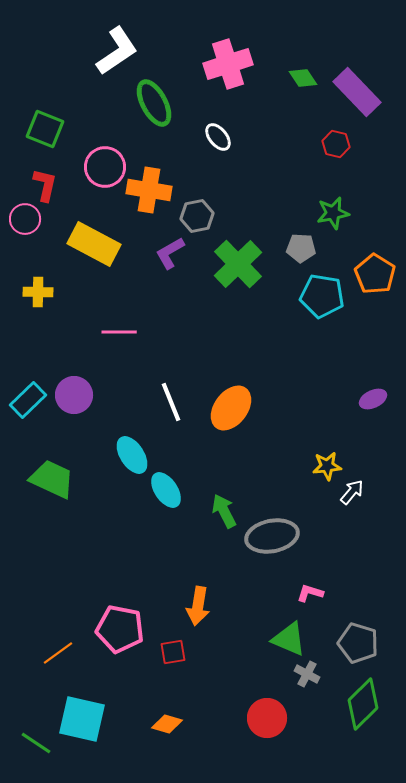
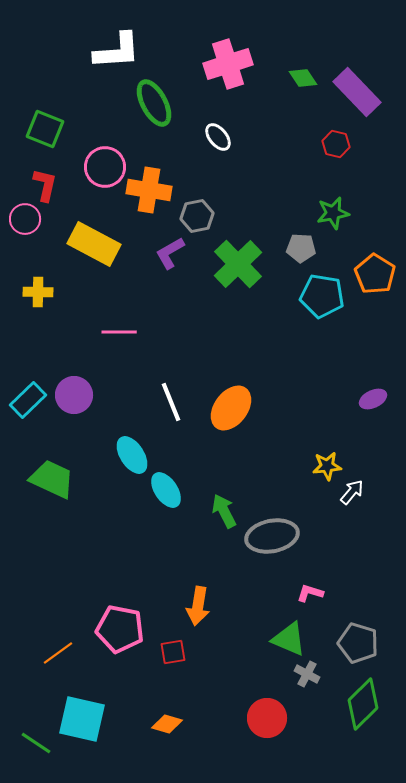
white L-shape at (117, 51): rotated 30 degrees clockwise
